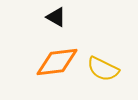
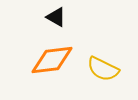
orange diamond: moved 5 px left, 2 px up
